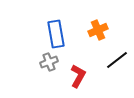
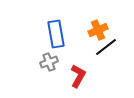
black line: moved 11 px left, 13 px up
